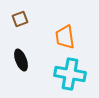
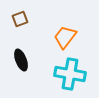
orange trapezoid: rotated 45 degrees clockwise
